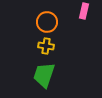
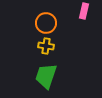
orange circle: moved 1 px left, 1 px down
green trapezoid: moved 2 px right, 1 px down
